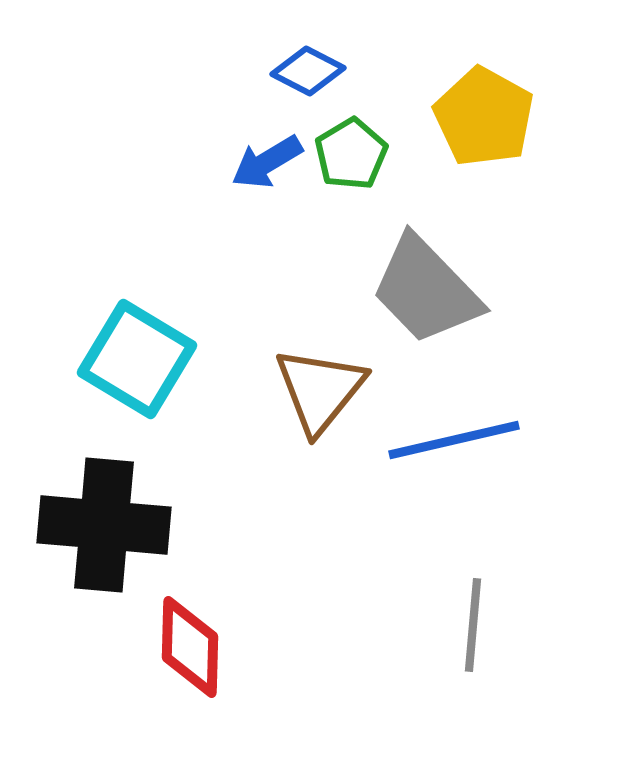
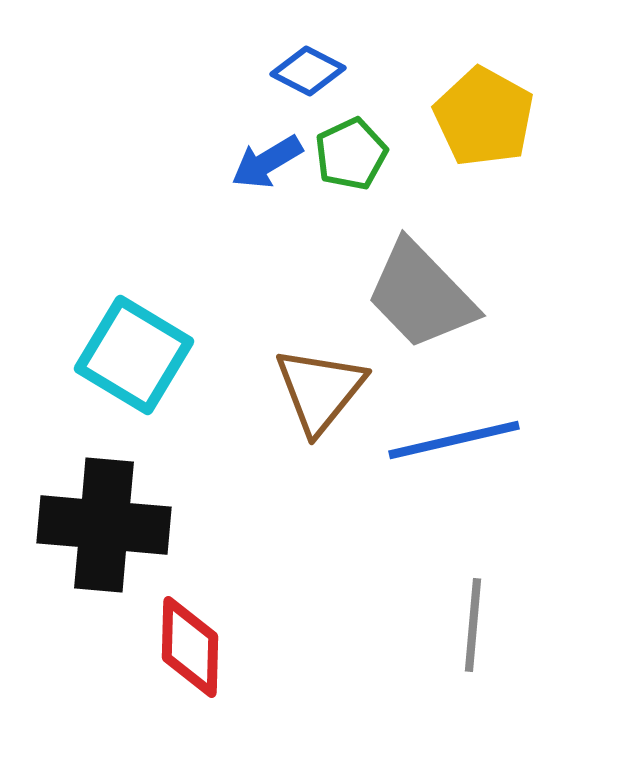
green pentagon: rotated 6 degrees clockwise
gray trapezoid: moved 5 px left, 5 px down
cyan square: moved 3 px left, 4 px up
